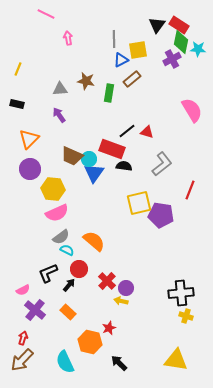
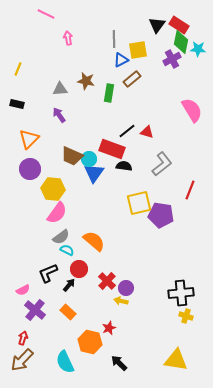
pink semicircle at (57, 213): rotated 30 degrees counterclockwise
